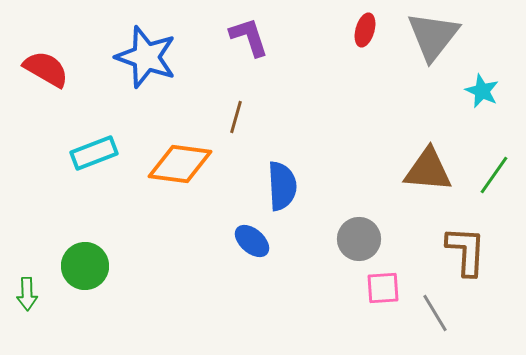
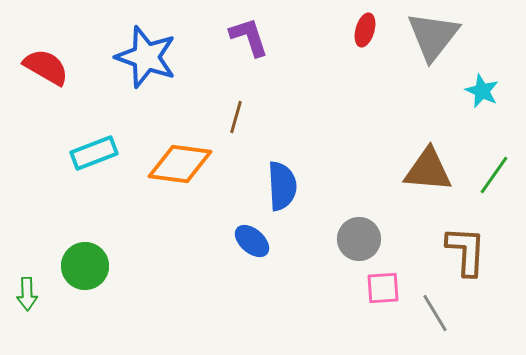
red semicircle: moved 2 px up
